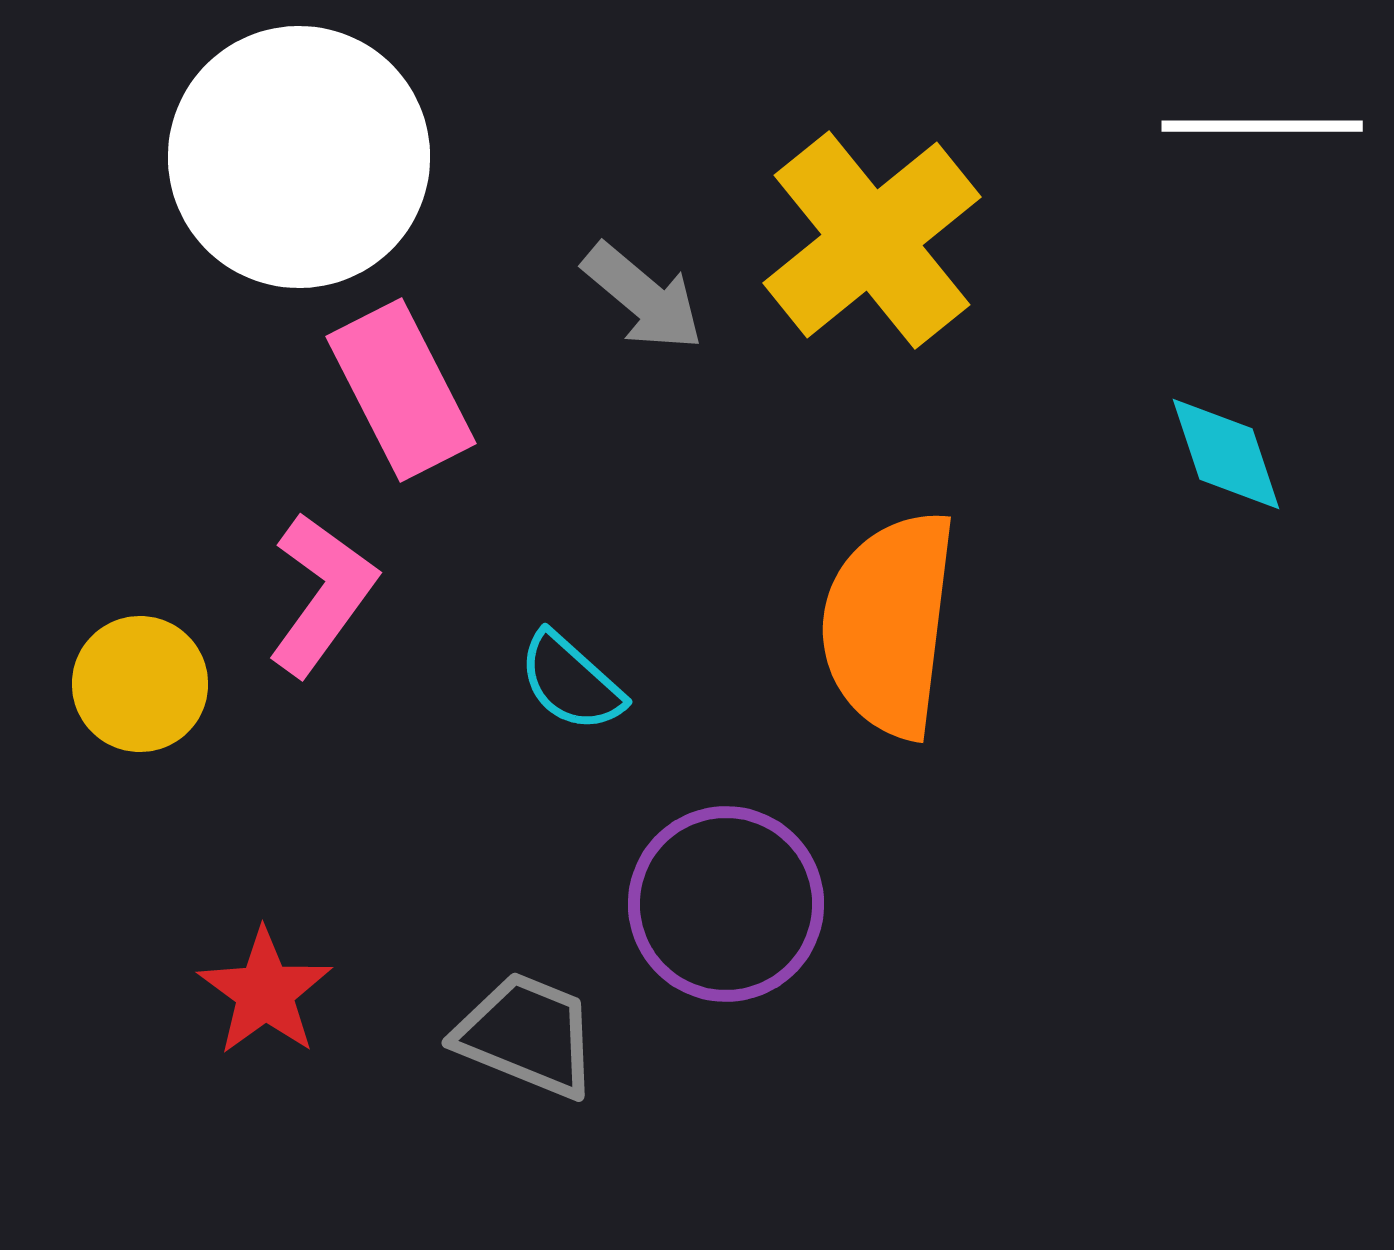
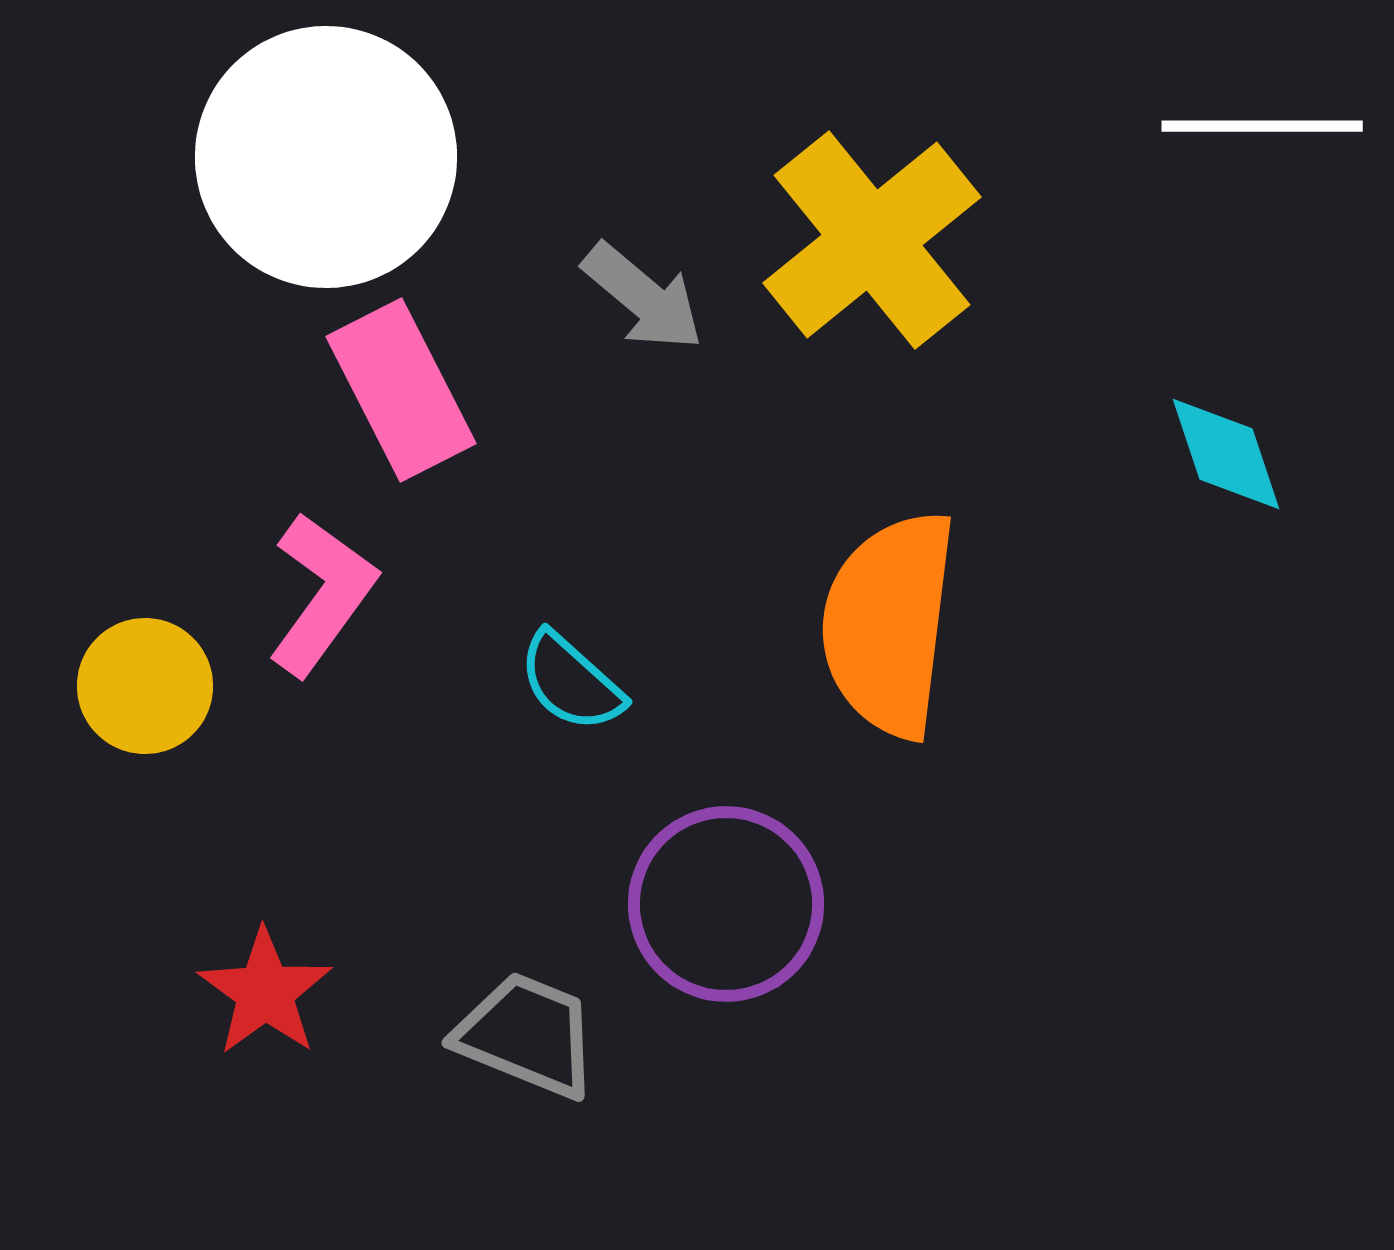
white circle: moved 27 px right
yellow circle: moved 5 px right, 2 px down
